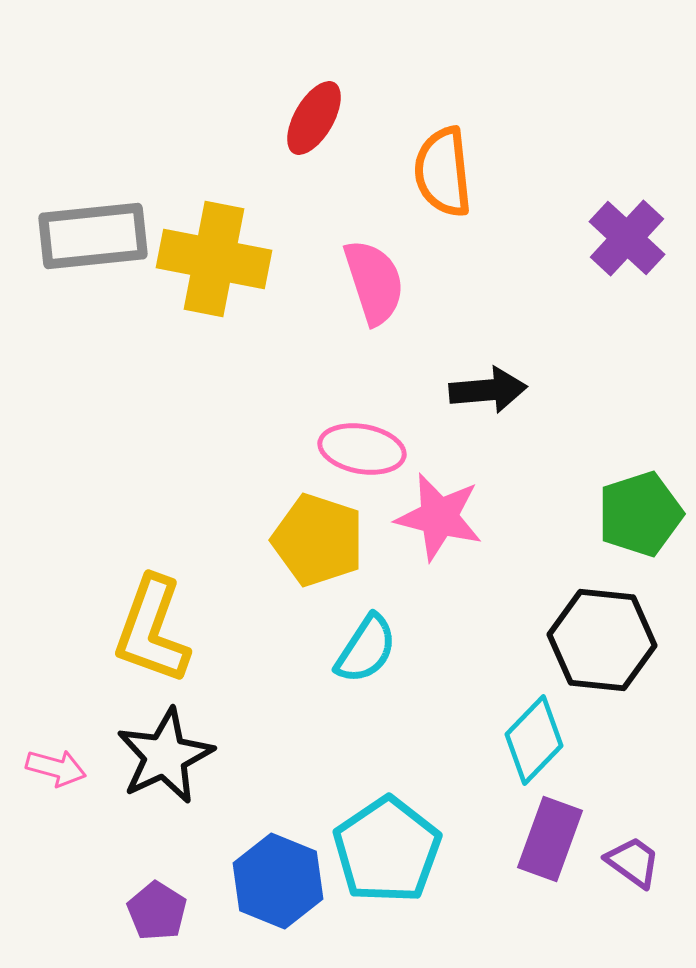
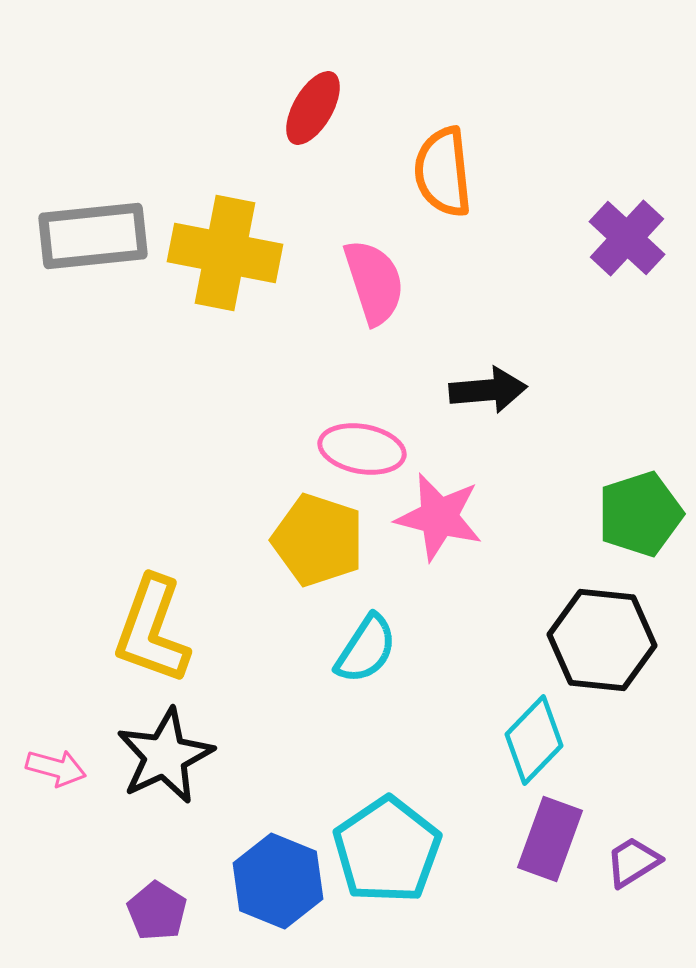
red ellipse: moved 1 px left, 10 px up
yellow cross: moved 11 px right, 6 px up
purple trapezoid: rotated 68 degrees counterclockwise
